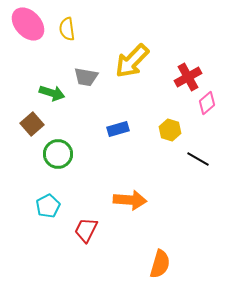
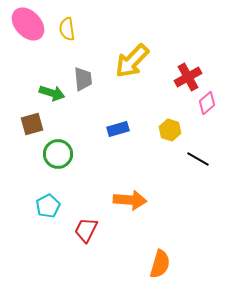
gray trapezoid: moved 3 px left, 2 px down; rotated 105 degrees counterclockwise
brown square: rotated 25 degrees clockwise
